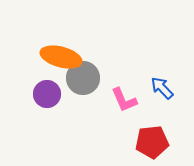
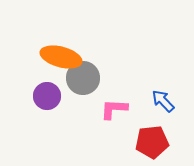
blue arrow: moved 1 px right, 13 px down
purple circle: moved 2 px down
pink L-shape: moved 10 px left, 9 px down; rotated 116 degrees clockwise
